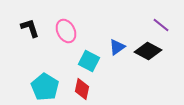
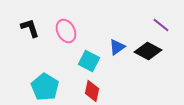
red diamond: moved 10 px right, 2 px down
